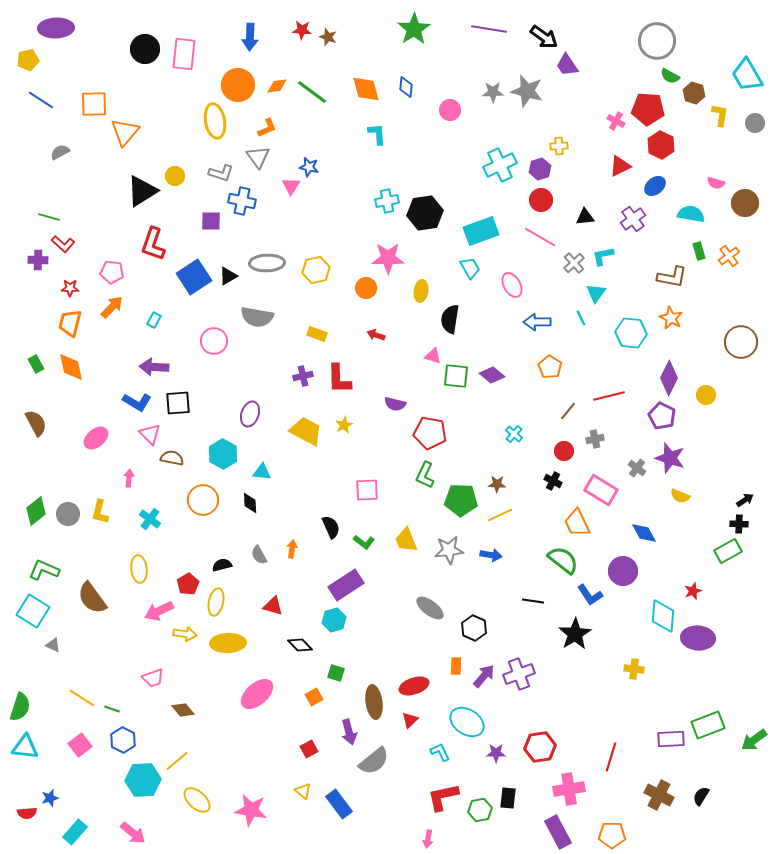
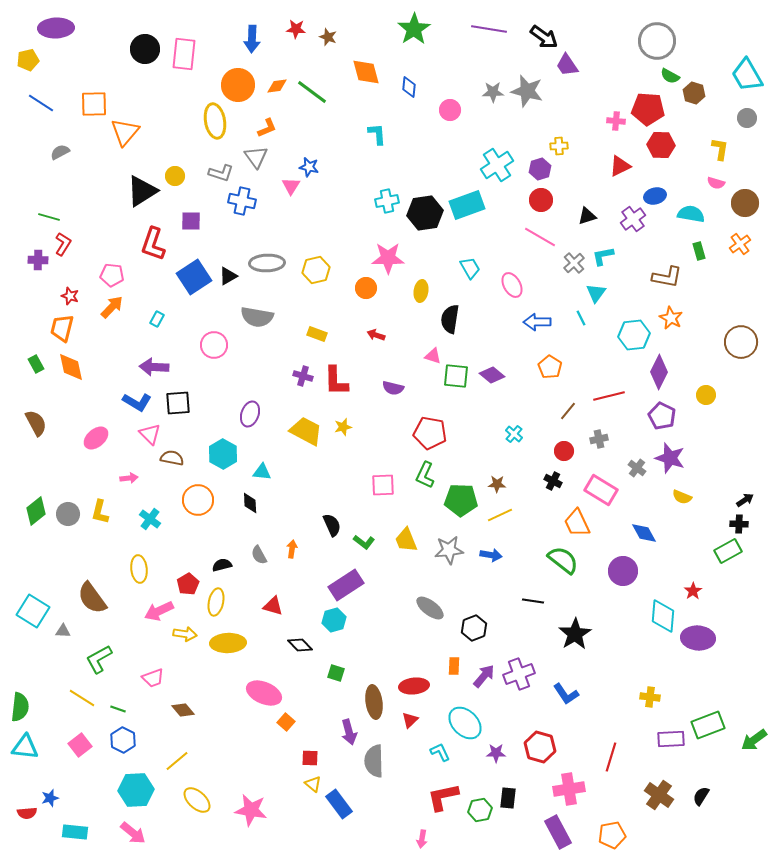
red star at (302, 30): moved 6 px left, 1 px up
blue arrow at (250, 37): moved 2 px right, 2 px down
blue diamond at (406, 87): moved 3 px right
orange diamond at (366, 89): moved 17 px up
blue line at (41, 100): moved 3 px down
yellow L-shape at (720, 115): moved 34 px down
pink cross at (616, 121): rotated 24 degrees counterclockwise
gray circle at (755, 123): moved 8 px left, 5 px up
red hexagon at (661, 145): rotated 24 degrees counterclockwise
gray triangle at (258, 157): moved 2 px left
cyan cross at (500, 165): moved 3 px left; rotated 8 degrees counterclockwise
blue ellipse at (655, 186): moved 10 px down; rotated 25 degrees clockwise
black triangle at (585, 217): moved 2 px right, 1 px up; rotated 12 degrees counterclockwise
purple square at (211, 221): moved 20 px left
cyan rectangle at (481, 231): moved 14 px left, 26 px up
red L-shape at (63, 244): rotated 100 degrees counterclockwise
orange cross at (729, 256): moved 11 px right, 12 px up
pink pentagon at (112, 272): moved 3 px down
brown L-shape at (672, 277): moved 5 px left
red star at (70, 288): moved 8 px down; rotated 18 degrees clockwise
cyan rectangle at (154, 320): moved 3 px right, 1 px up
orange trapezoid at (70, 323): moved 8 px left, 5 px down
cyan hexagon at (631, 333): moved 3 px right, 2 px down; rotated 12 degrees counterclockwise
pink circle at (214, 341): moved 4 px down
purple cross at (303, 376): rotated 30 degrees clockwise
purple diamond at (669, 378): moved 10 px left, 6 px up
red L-shape at (339, 379): moved 3 px left, 2 px down
purple semicircle at (395, 404): moved 2 px left, 16 px up
yellow star at (344, 425): moved 1 px left, 2 px down; rotated 12 degrees clockwise
gray cross at (595, 439): moved 4 px right
pink arrow at (129, 478): rotated 78 degrees clockwise
pink square at (367, 490): moved 16 px right, 5 px up
yellow semicircle at (680, 496): moved 2 px right, 1 px down
orange circle at (203, 500): moved 5 px left
black semicircle at (331, 527): moved 1 px right, 2 px up
green L-shape at (44, 570): moved 55 px right, 89 px down; rotated 52 degrees counterclockwise
red star at (693, 591): rotated 12 degrees counterclockwise
blue L-shape at (590, 595): moved 24 px left, 99 px down
black hexagon at (474, 628): rotated 15 degrees clockwise
gray triangle at (53, 645): moved 10 px right, 14 px up; rotated 21 degrees counterclockwise
orange rectangle at (456, 666): moved 2 px left
yellow cross at (634, 669): moved 16 px right, 28 px down
red ellipse at (414, 686): rotated 12 degrees clockwise
pink ellipse at (257, 694): moved 7 px right, 1 px up; rotated 64 degrees clockwise
orange square at (314, 697): moved 28 px left, 25 px down; rotated 18 degrees counterclockwise
green semicircle at (20, 707): rotated 12 degrees counterclockwise
green line at (112, 709): moved 6 px right
cyan ellipse at (467, 722): moved 2 px left, 1 px down; rotated 12 degrees clockwise
red hexagon at (540, 747): rotated 24 degrees clockwise
red square at (309, 749): moved 1 px right, 9 px down; rotated 30 degrees clockwise
gray semicircle at (374, 761): rotated 128 degrees clockwise
cyan hexagon at (143, 780): moved 7 px left, 10 px down
yellow triangle at (303, 791): moved 10 px right, 7 px up
brown cross at (659, 795): rotated 8 degrees clockwise
cyan rectangle at (75, 832): rotated 55 degrees clockwise
orange pentagon at (612, 835): rotated 12 degrees counterclockwise
pink arrow at (428, 839): moved 6 px left
